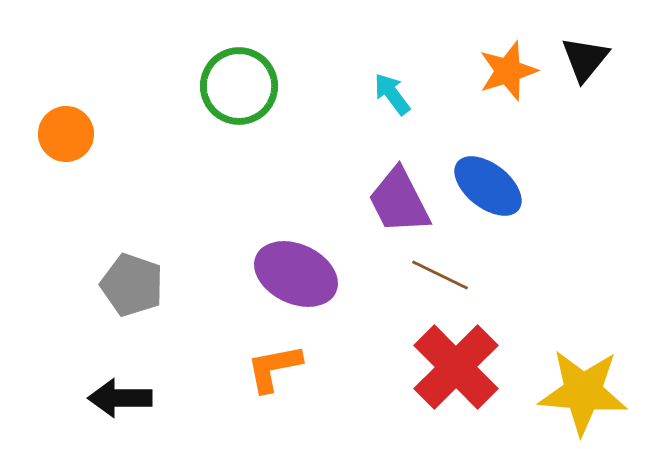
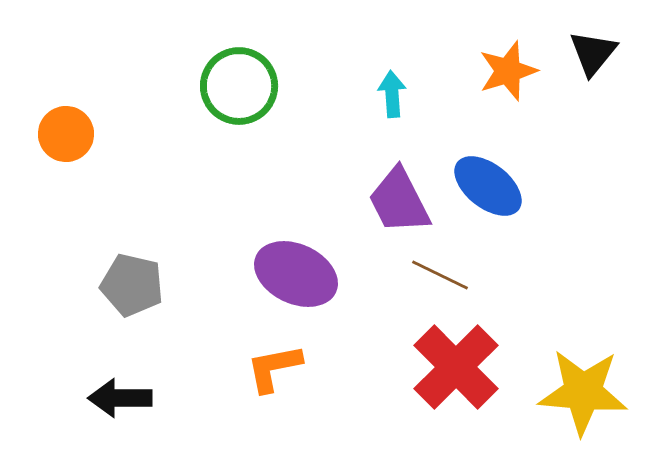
black triangle: moved 8 px right, 6 px up
cyan arrow: rotated 33 degrees clockwise
gray pentagon: rotated 6 degrees counterclockwise
